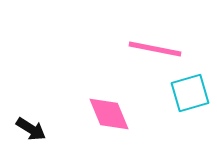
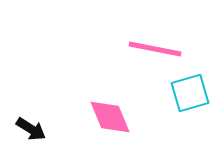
pink diamond: moved 1 px right, 3 px down
